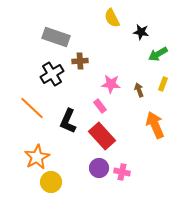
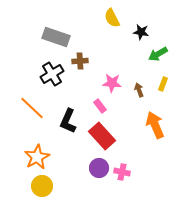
pink star: moved 1 px right, 1 px up
yellow circle: moved 9 px left, 4 px down
